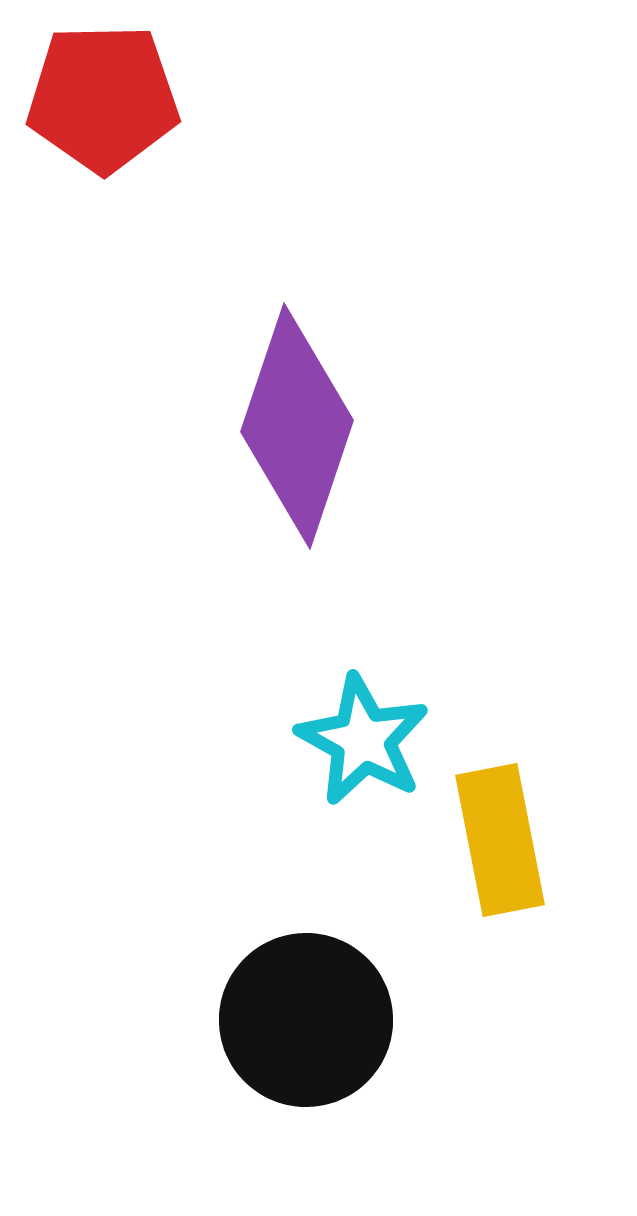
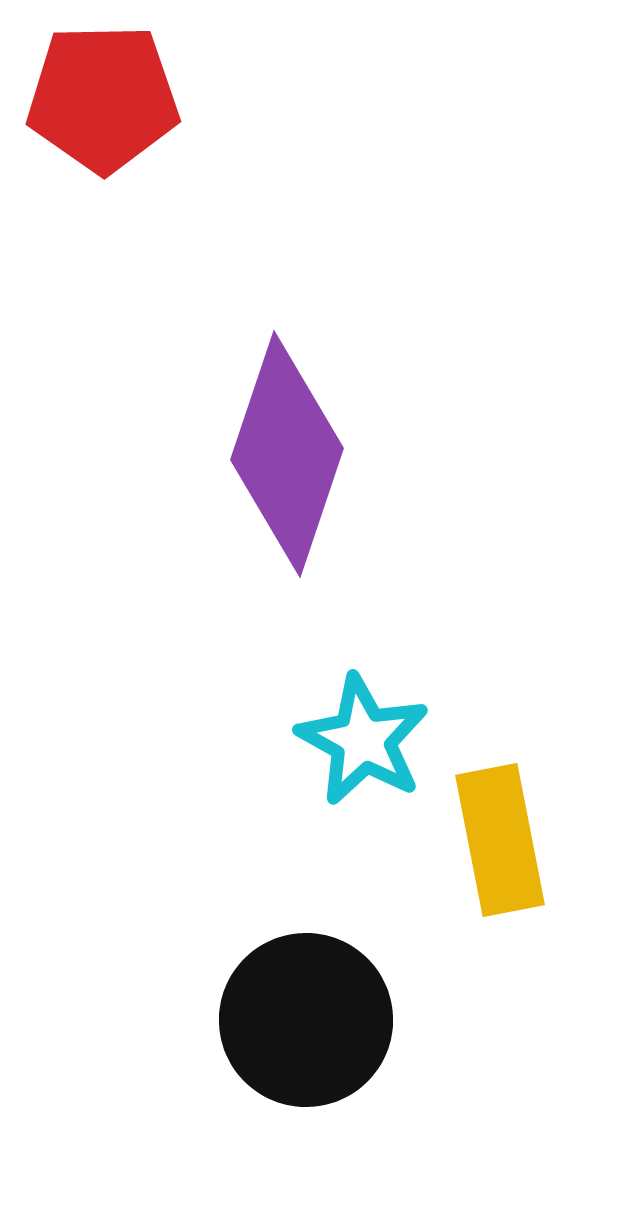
purple diamond: moved 10 px left, 28 px down
